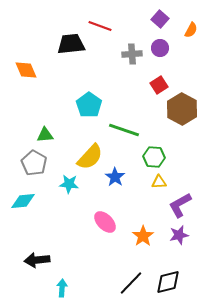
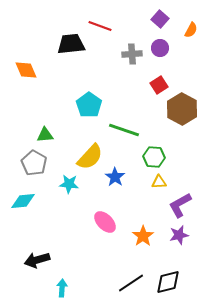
black arrow: rotated 10 degrees counterclockwise
black line: rotated 12 degrees clockwise
